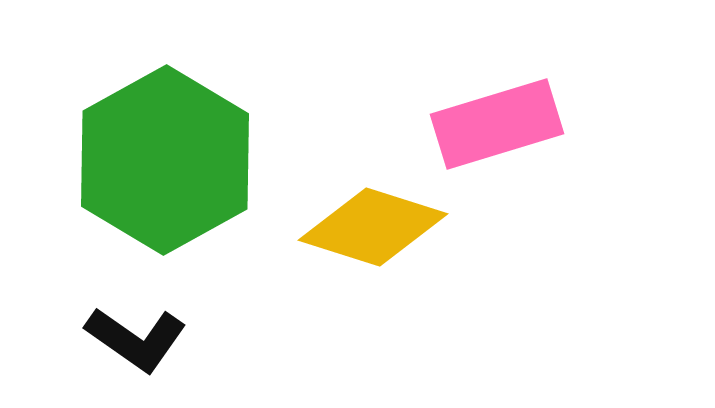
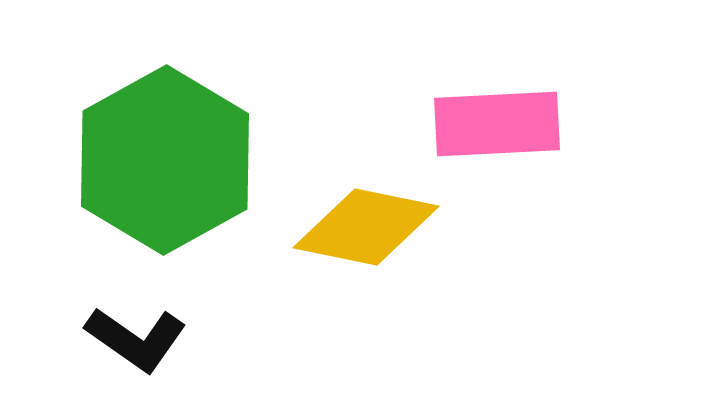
pink rectangle: rotated 14 degrees clockwise
yellow diamond: moved 7 px left; rotated 6 degrees counterclockwise
